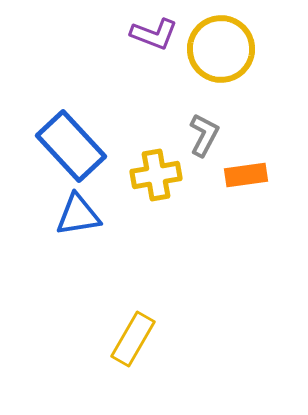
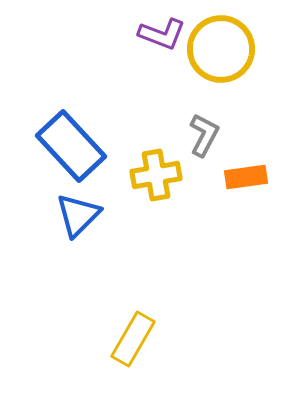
purple L-shape: moved 8 px right
orange rectangle: moved 2 px down
blue triangle: rotated 36 degrees counterclockwise
